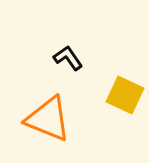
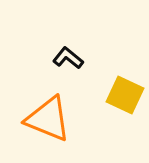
black L-shape: rotated 16 degrees counterclockwise
